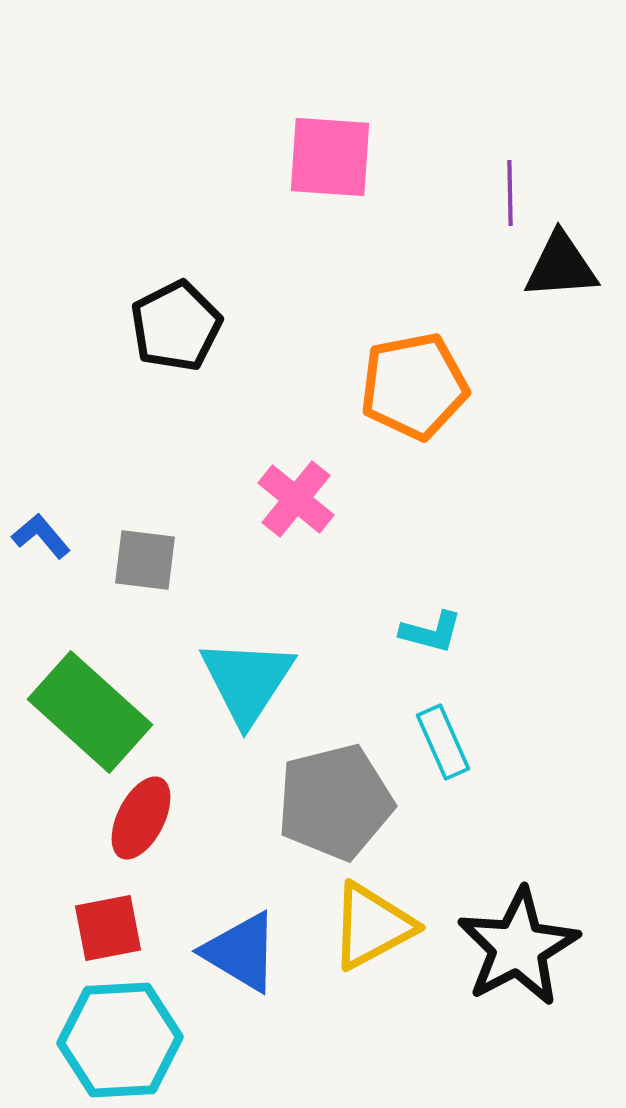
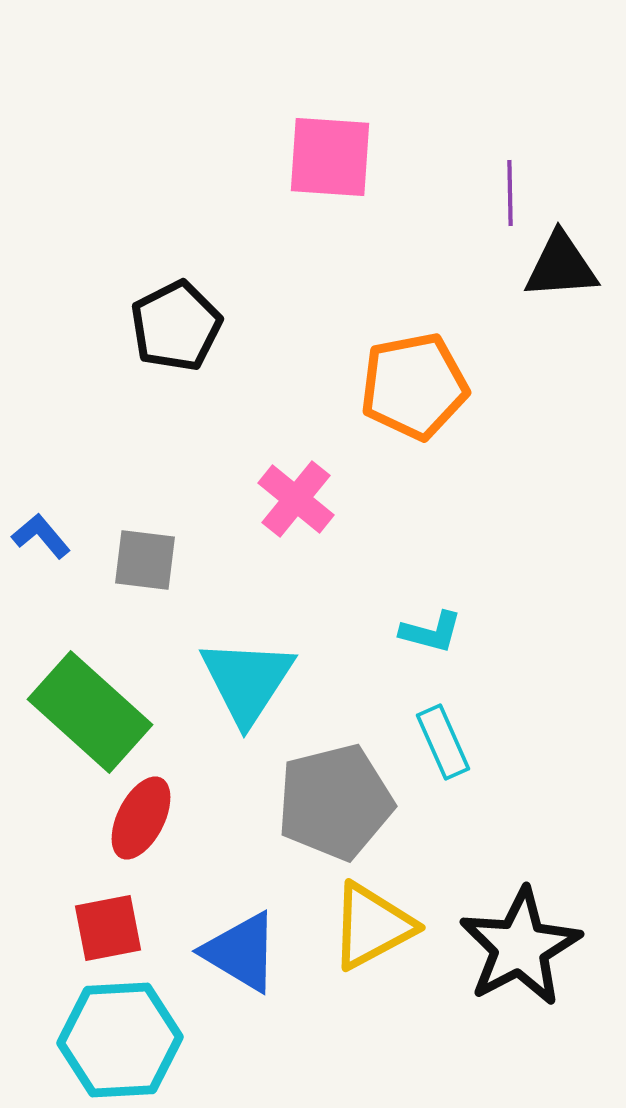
black star: moved 2 px right
